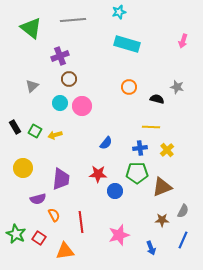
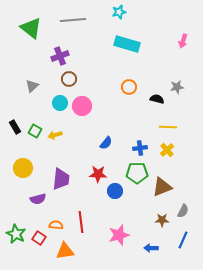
gray star: rotated 24 degrees counterclockwise
yellow line: moved 17 px right
orange semicircle: moved 2 px right, 10 px down; rotated 56 degrees counterclockwise
blue arrow: rotated 112 degrees clockwise
